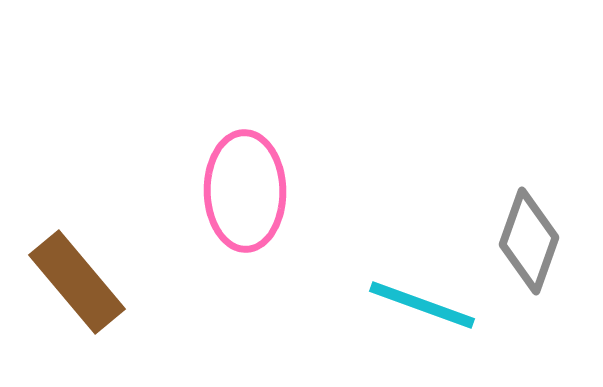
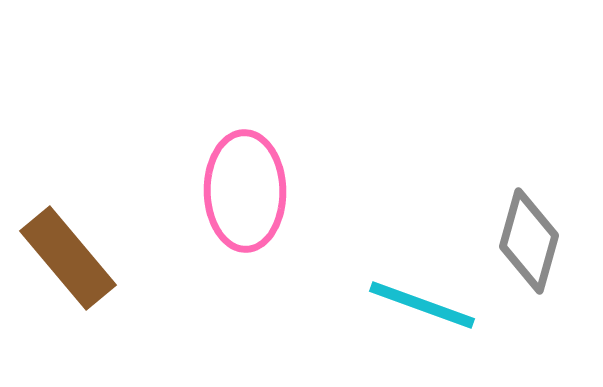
gray diamond: rotated 4 degrees counterclockwise
brown rectangle: moved 9 px left, 24 px up
